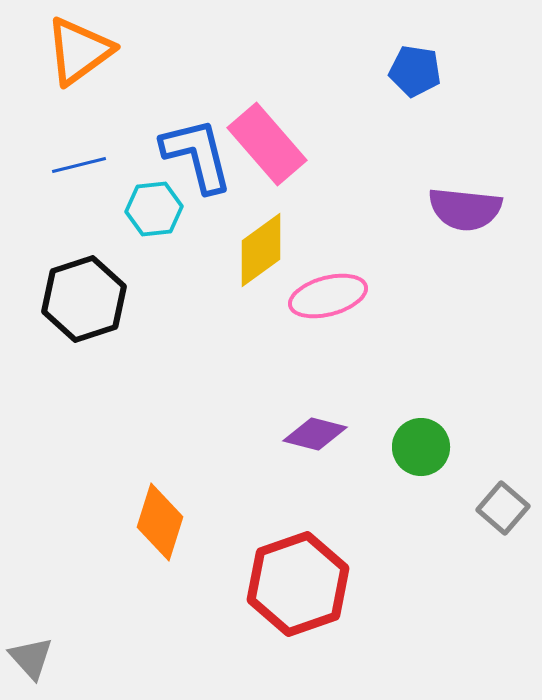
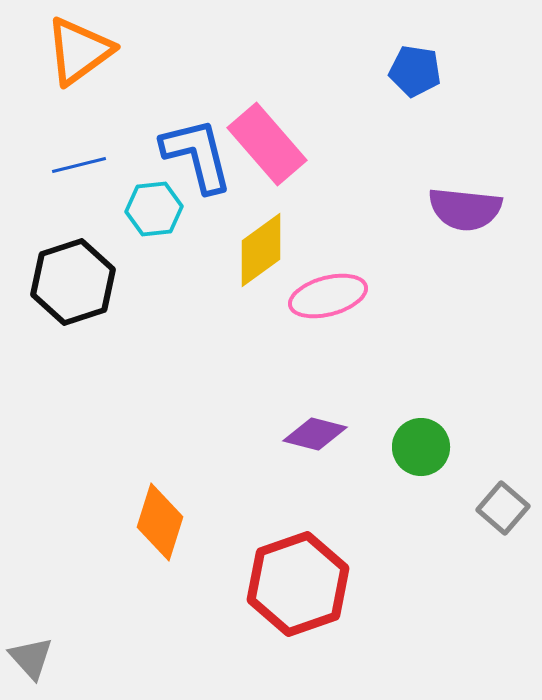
black hexagon: moved 11 px left, 17 px up
